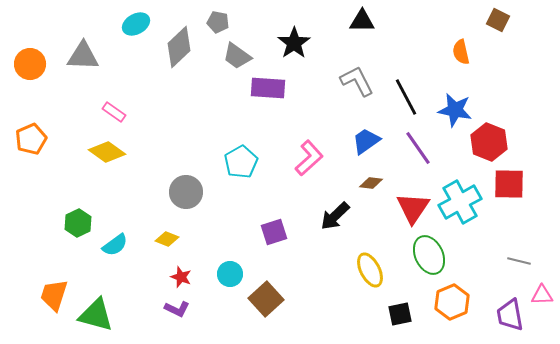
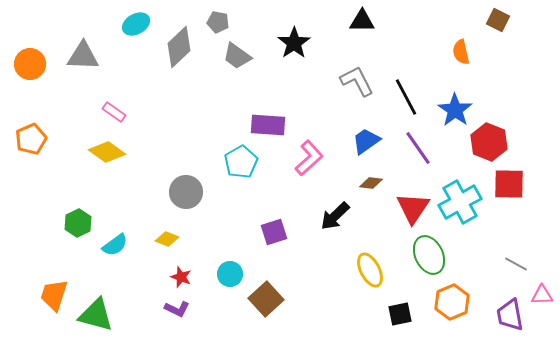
purple rectangle at (268, 88): moved 37 px down
blue star at (455, 110): rotated 24 degrees clockwise
gray line at (519, 261): moved 3 px left, 3 px down; rotated 15 degrees clockwise
